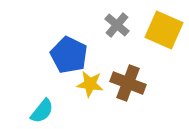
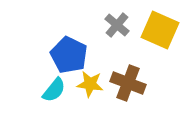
yellow square: moved 4 px left
cyan semicircle: moved 12 px right, 21 px up
